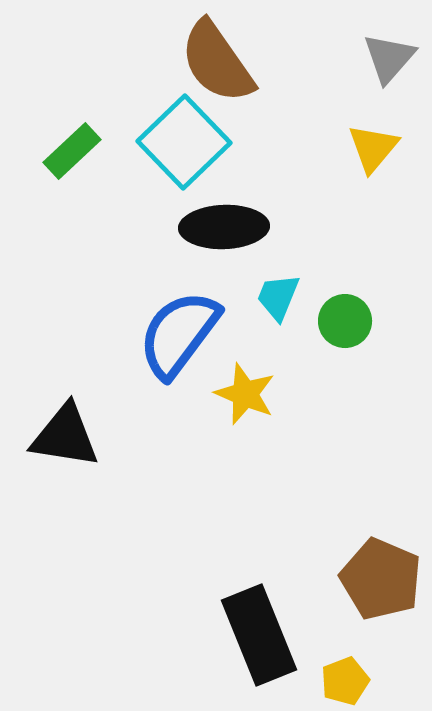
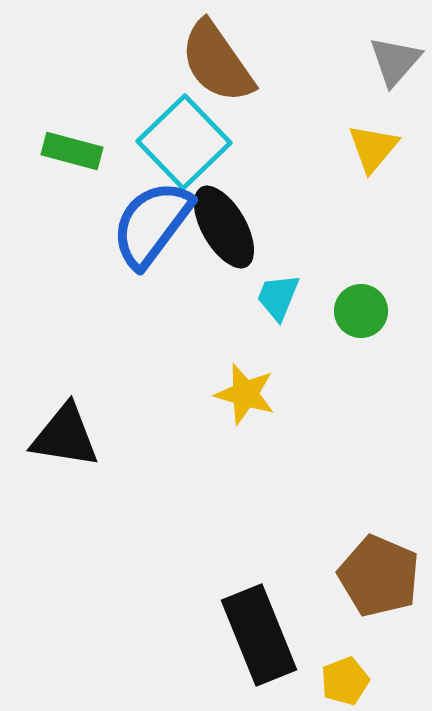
gray triangle: moved 6 px right, 3 px down
green rectangle: rotated 58 degrees clockwise
black ellipse: rotated 62 degrees clockwise
green circle: moved 16 px right, 10 px up
blue semicircle: moved 27 px left, 110 px up
yellow star: rotated 6 degrees counterclockwise
brown pentagon: moved 2 px left, 3 px up
